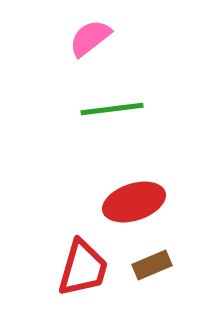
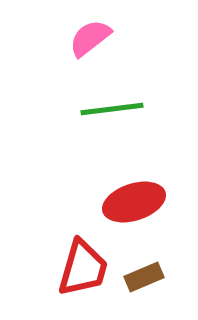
brown rectangle: moved 8 px left, 12 px down
